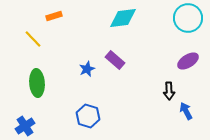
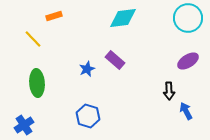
blue cross: moved 1 px left, 1 px up
